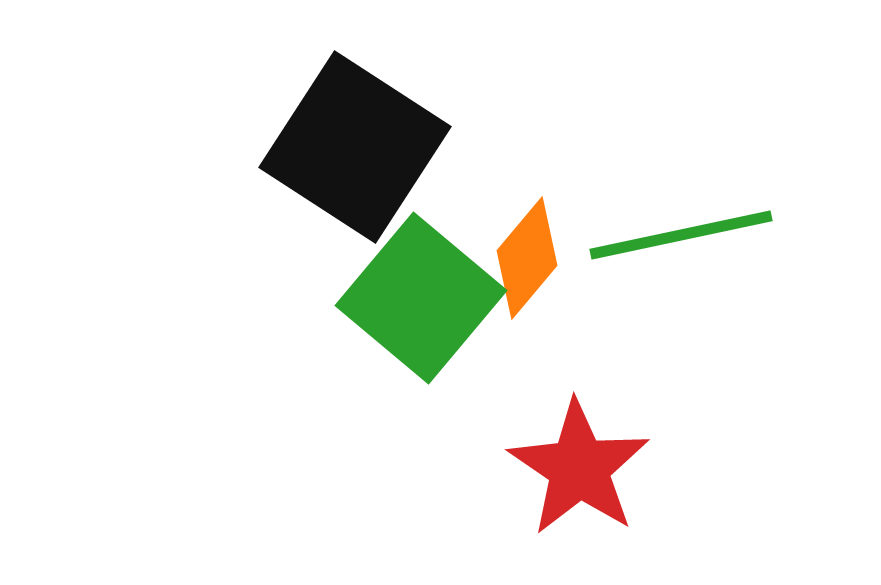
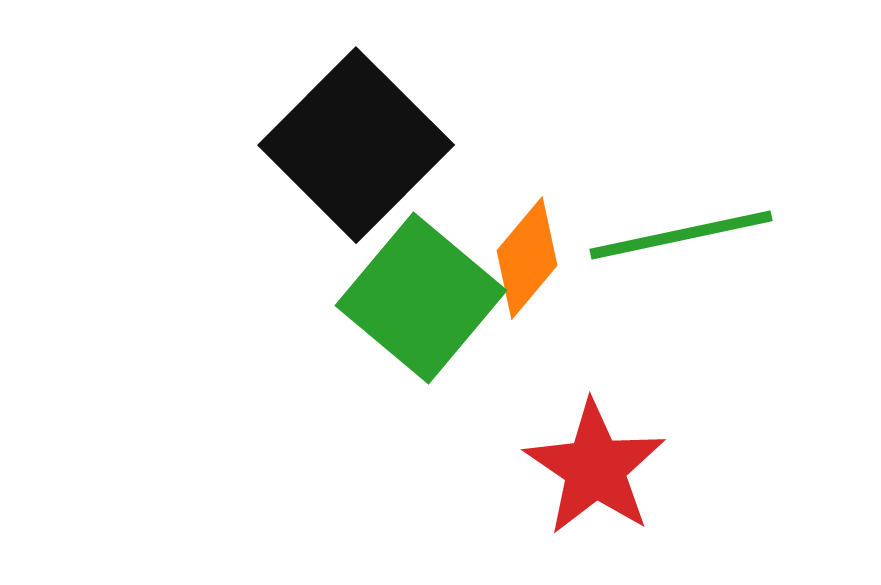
black square: moved 1 px right, 2 px up; rotated 12 degrees clockwise
red star: moved 16 px right
